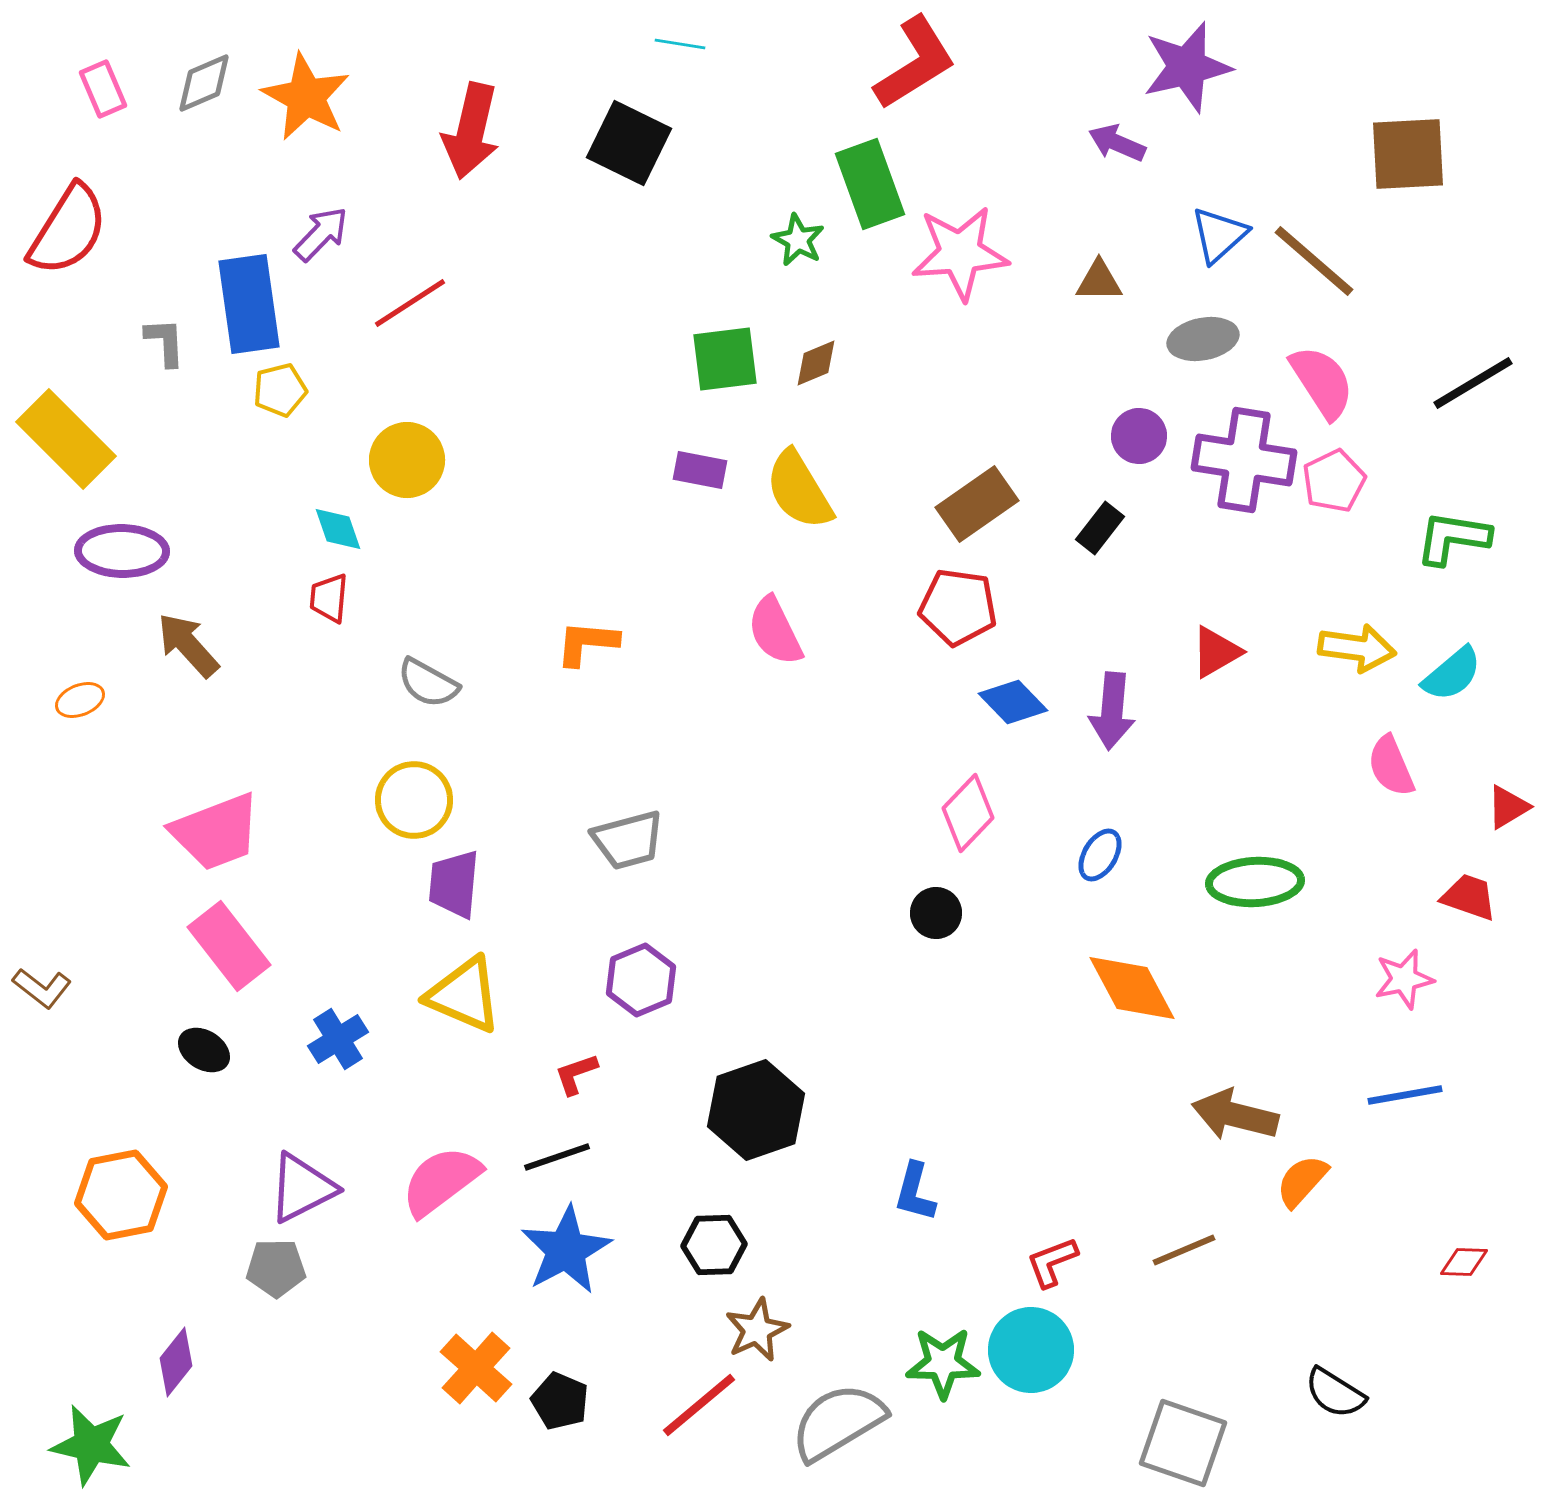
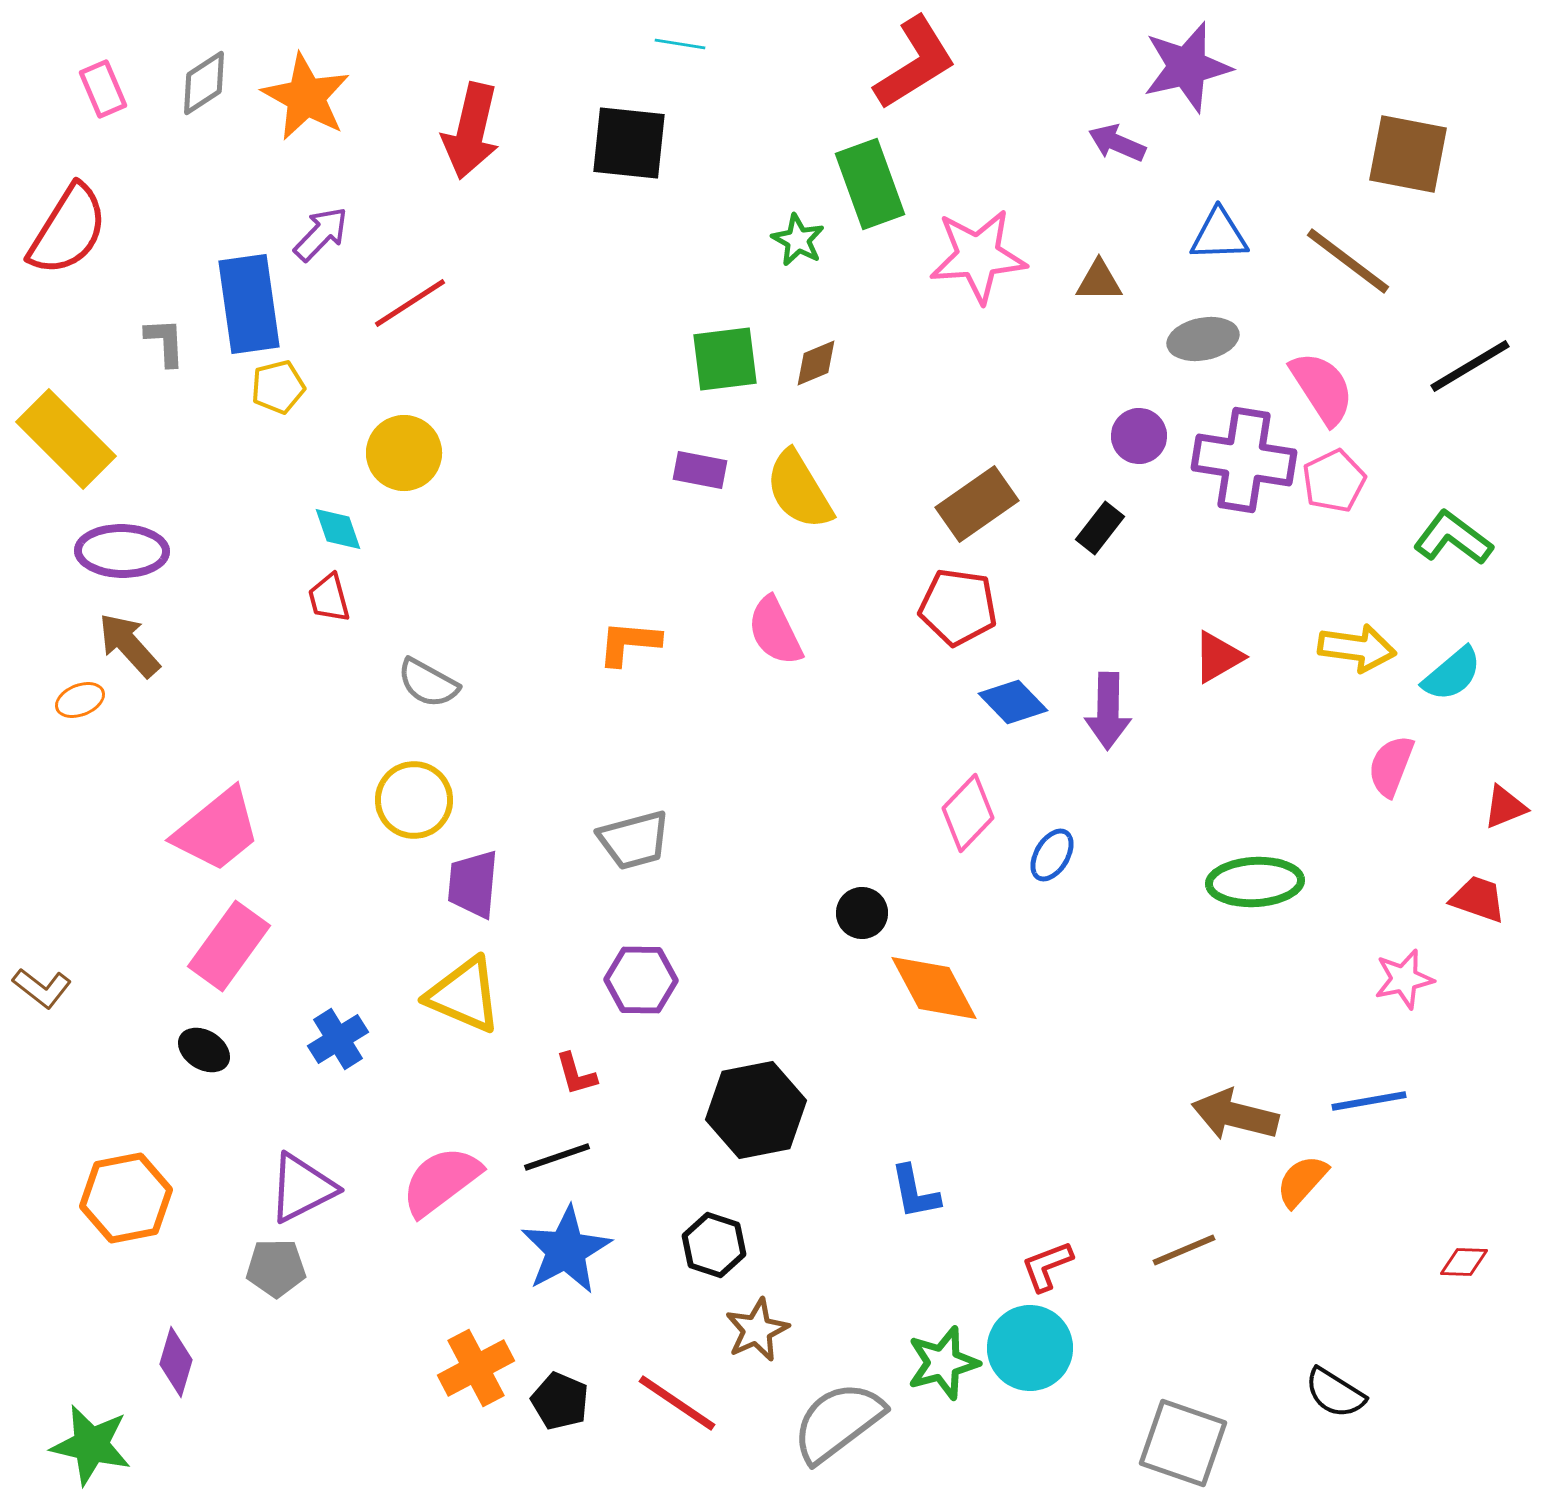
gray diamond at (204, 83): rotated 10 degrees counterclockwise
black square at (629, 143): rotated 20 degrees counterclockwise
brown square at (1408, 154): rotated 14 degrees clockwise
blue triangle at (1219, 235): rotated 40 degrees clockwise
pink star at (960, 253): moved 18 px right, 3 px down
brown line at (1314, 261): moved 34 px right; rotated 4 degrees counterclockwise
pink semicircle at (1322, 382): moved 6 px down
black line at (1473, 383): moved 3 px left, 17 px up
yellow pentagon at (280, 390): moved 2 px left, 3 px up
yellow circle at (407, 460): moved 3 px left, 7 px up
green L-shape at (1453, 538): rotated 28 degrees clockwise
red trapezoid at (329, 598): rotated 20 degrees counterclockwise
orange L-shape at (587, 643): moved 42 px right
brown arrow at (188, 645): moved 59 px left
red triangle at (1216, 652): moved 2 px right, 5 px down
purple arrow at (1112, 711): moved 4 px left; rotated 4 degrees counterclockwise
pink semicircle at (1391, 766): rotated 44 degrees clockwise
red triangle at (1508, 807): moved 3 px left; rotated 9 degrees clockwise
pink trapezoid at (216, 832): moved 1 px right, 2 px up; rotated 18 degrees counterclockwise
gray trapezoid at (628, 840): moved 6 px right
blue ellipse at (1100, 855): moved 48 px left
purple trapezoid at (454, 884): moved 19 px right
red trapezoid at (1469, 897): moved 9 px right, 2 px down
black circle at (936, 913): moved 74 px left
pink rectangle at (229, 946): rotated 74 degrees clockwise
purple hexagon at (641, 980): rotated 24 degrees clockwise
orange diamond at (1132, 988): moved 198 px left
red L-shape at (576, 1074): rotated 87 degrees counterclockwise
blue line at (1405, 1095): moved 36 px left, 6 px down
black hexagon at (756, 1110): rotated 8 degrees clockwise
blue L-shape at (915, 1192): rotated 26 degrees counterclockwise
orange hexagon at (121, 1195): moved 5 px right, 3 px down
black hexagon at (714, 1245): rotated 20 degrees clockwise
red L-shape at (1052, 1262): moved 5 px left, 4 px down
cyan circle at (1031, 1350): moved 1 px left, 2 px up
purple diamond at (176, 1362): rotated 22 degrees counterclockwise
green star at (943, 1363): rotated 16 degrees counterclockwise
orange cross at (476, 1368): rotated 20 degrees clockwise
red line at (699, 1405): moved 22 px left, 2 px up; rotated 74 degrees clockwise
gray semicircle at (838, 1422): rotated 6 degrees counterclockwise
